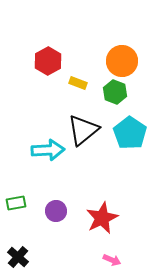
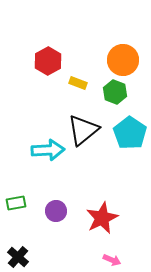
orange circle: moved 1 px right, 1 px up
